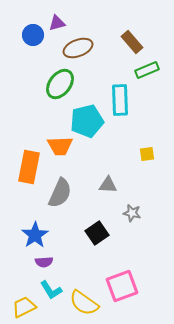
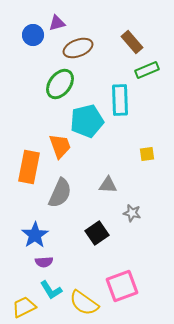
orange trapezoid: rotated 108 degrees counterclockwise
